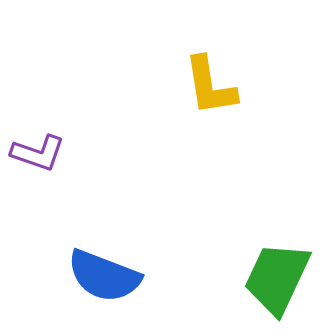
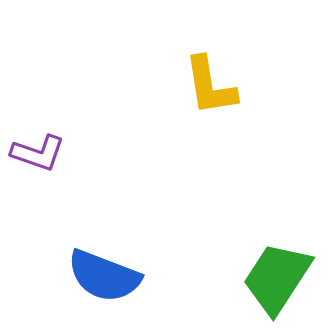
green trapezoid: rotated 8 degrees clockwise
